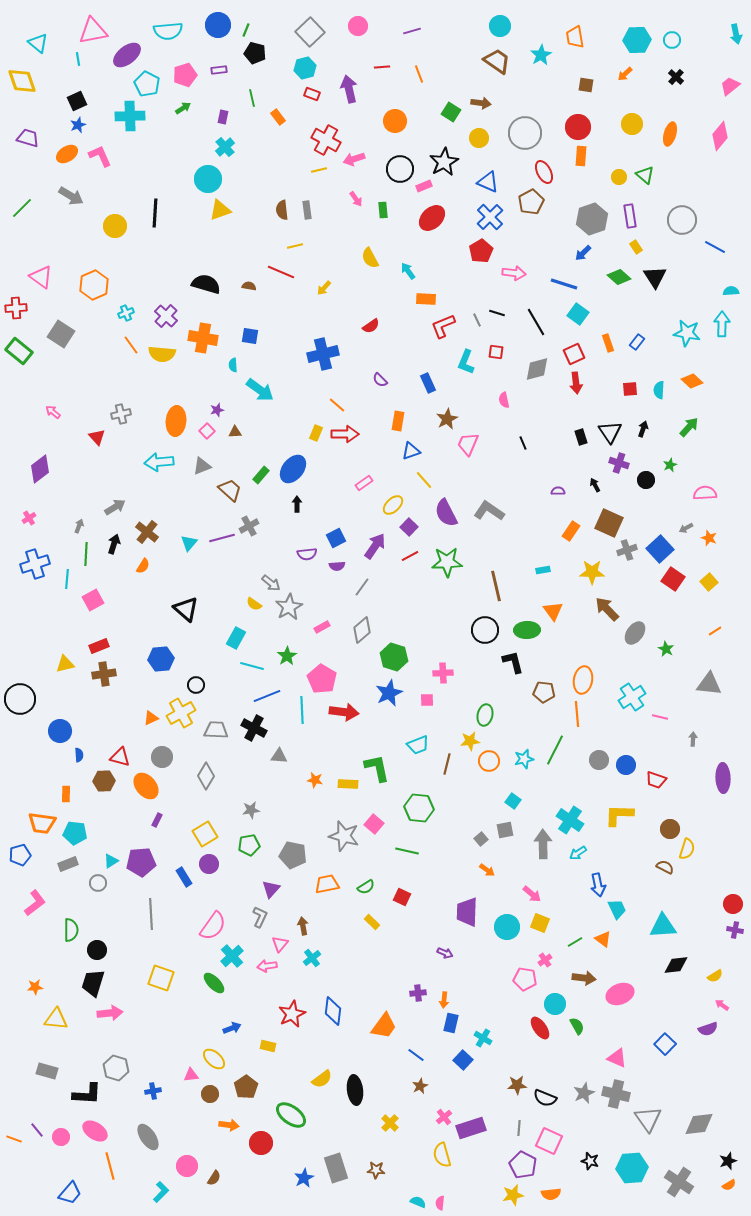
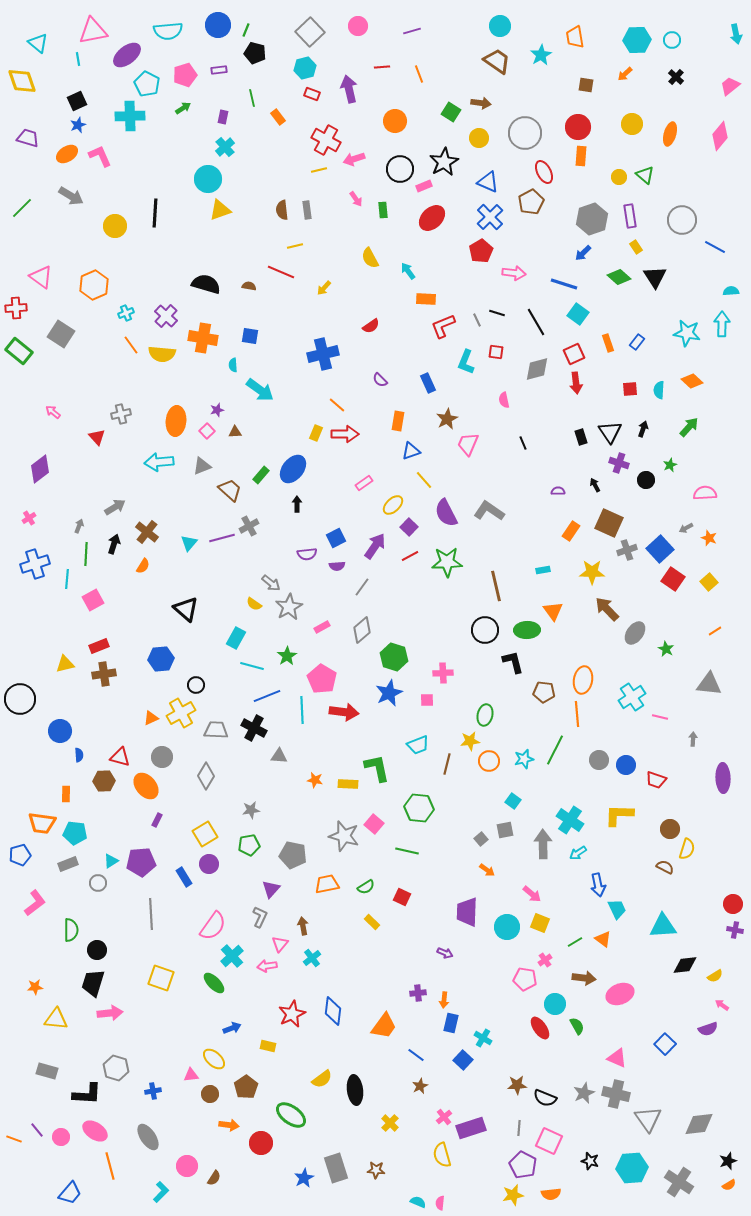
black diamond at (676, 965): moved 9 px right
